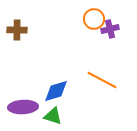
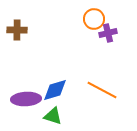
purple cross: moved 2 px left, 4 px down
orange line: moved 10 px down
blue diamond: moved 1 px left, 1 px up
purple ellipse: moved 3 px right, 8 px up
